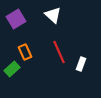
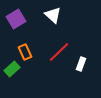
red line: rotated 70 degrees clockwise
